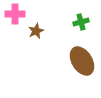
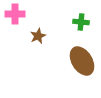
green cross: rotated 21 degrees clockwise
brown star: moved 2 px right, 5 px down
